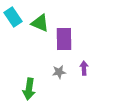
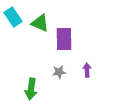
purple arrow: moved 3 px right, 2 px down
green arrow: moved 2 px right
